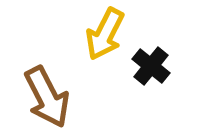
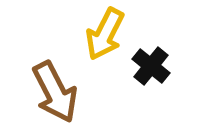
brown arrow: moved 8 px right, 5 px up
